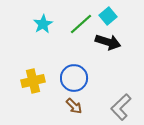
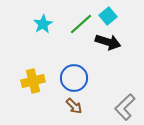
gray L-shape: moved 4 px right
